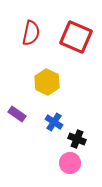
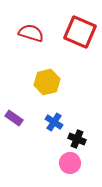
red semicircle: rotated 85 degrees counterclockwise
red square: moved 4 px right, 5 px up
yellow hexagon: rotated 20 degrees clockwise
purple rectangle: moved 3 px left, 4 px down
